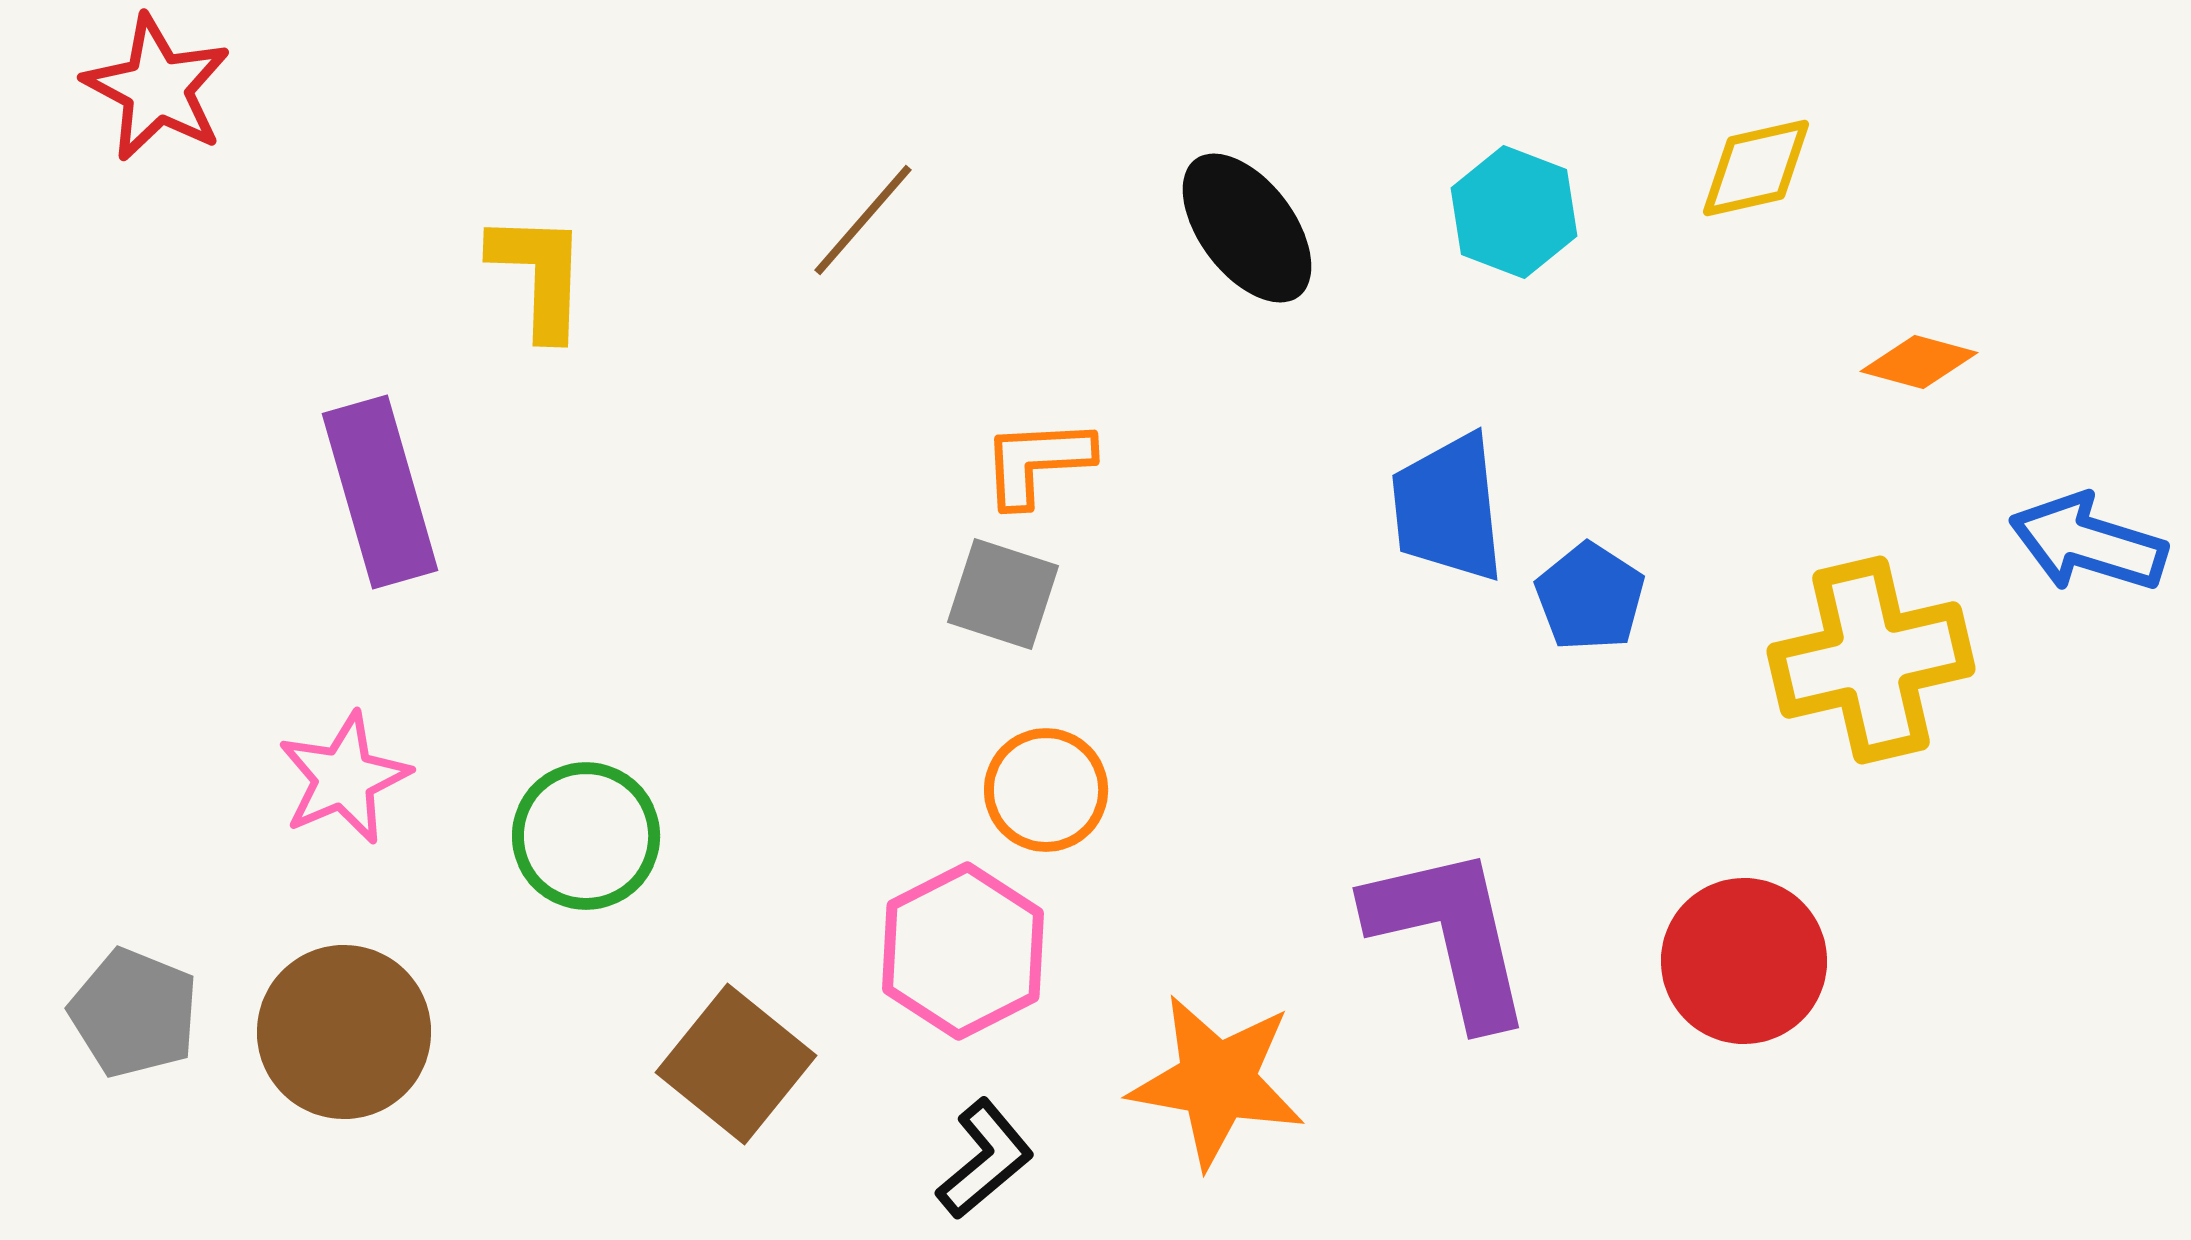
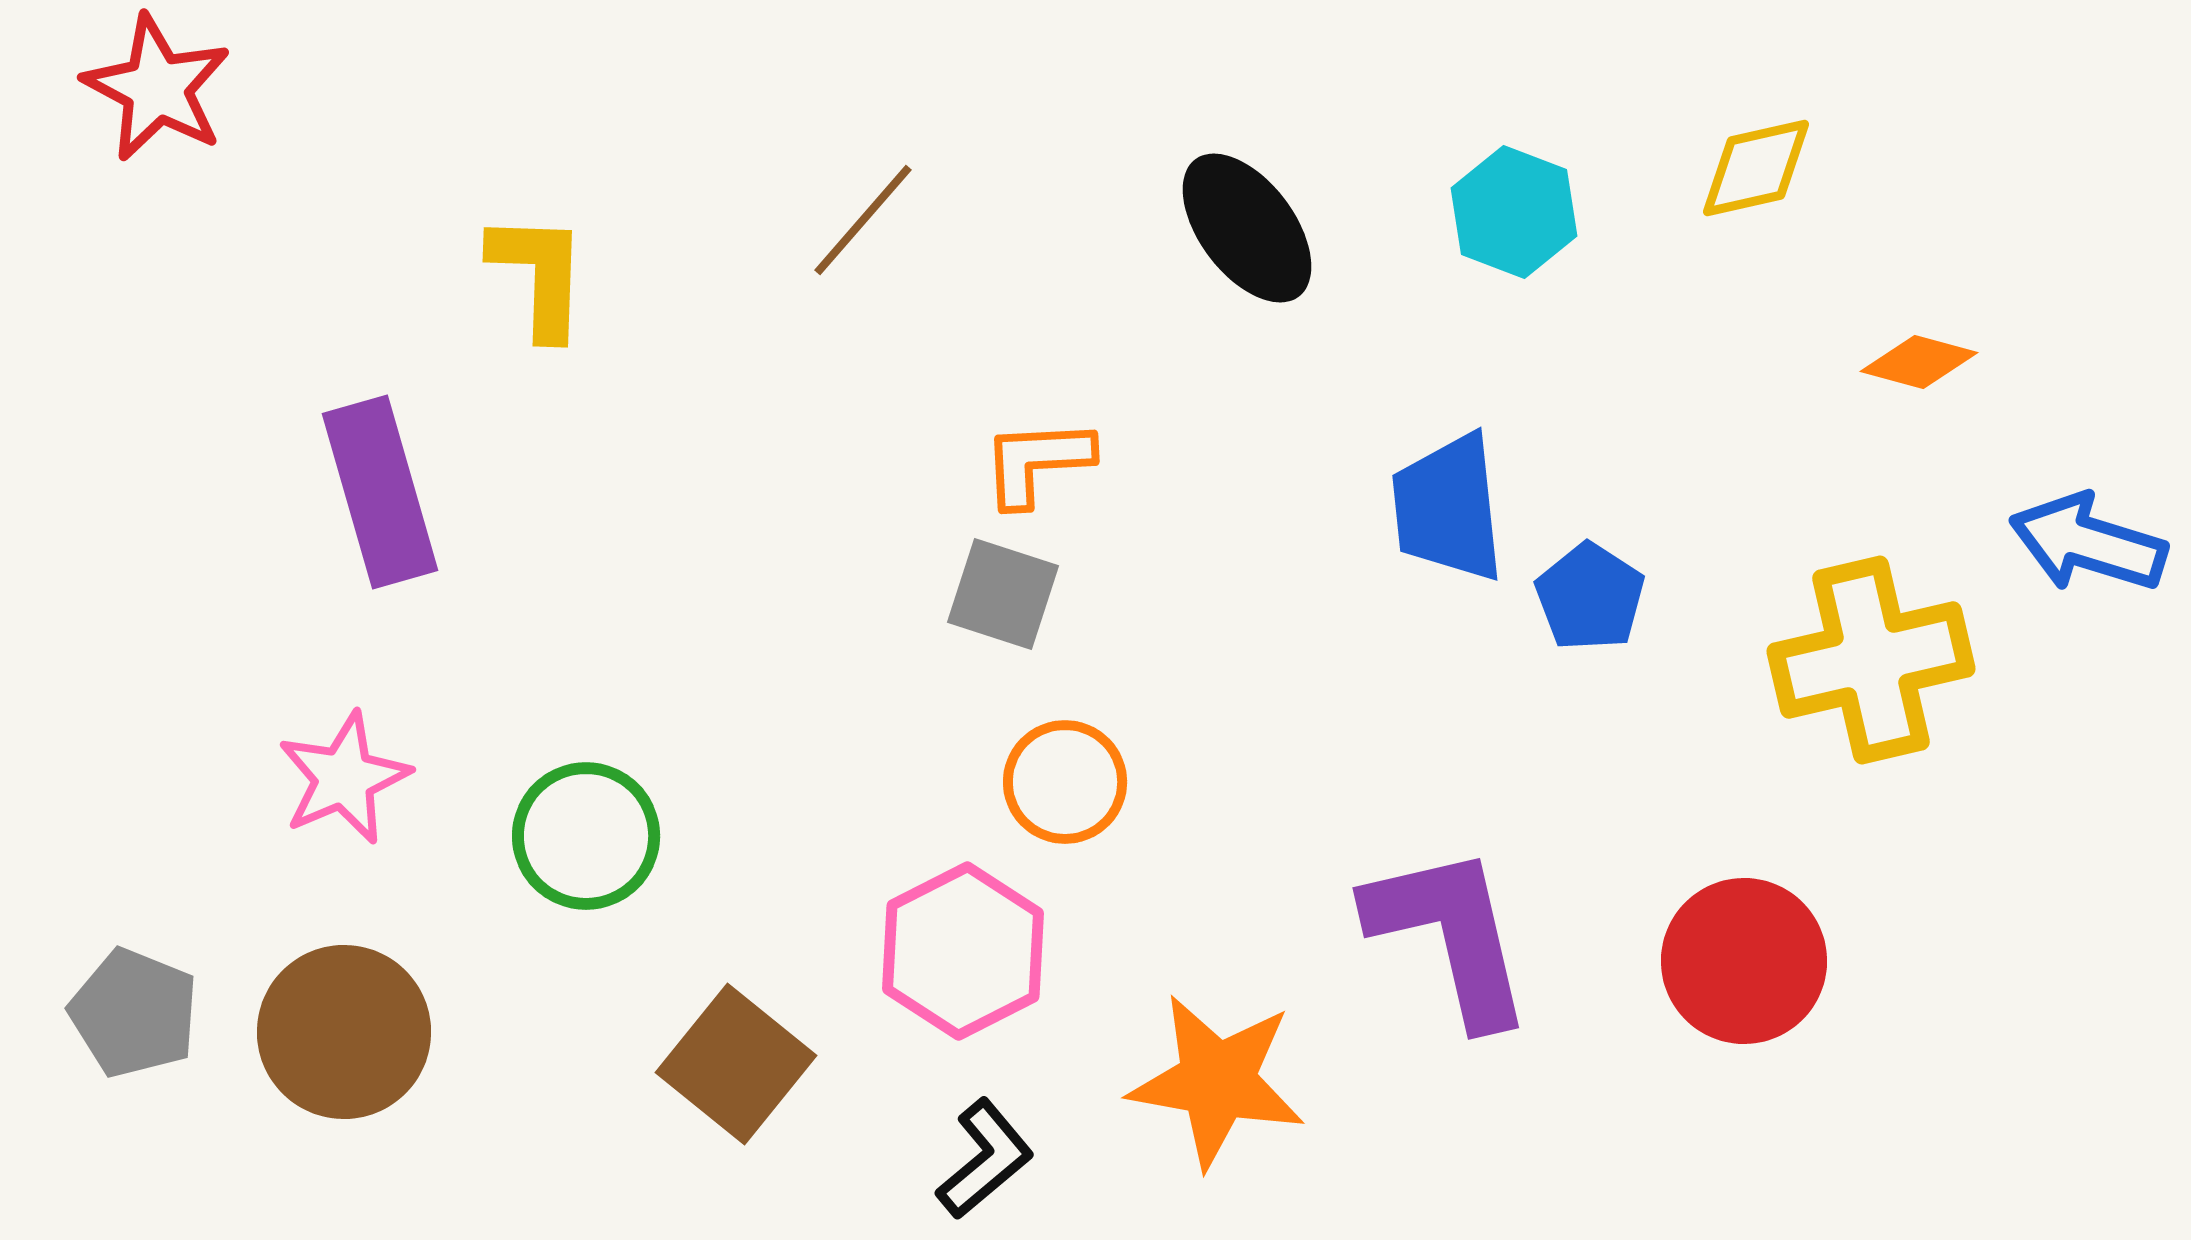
orange circle: moved 19 px right, 8 px up
